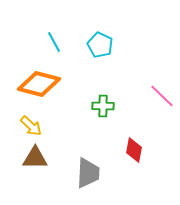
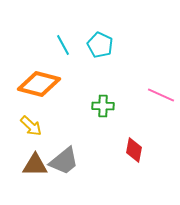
cyan line: moved 9 px right, 3 px down
pink line: moved 1 px left, 1 px up; rotated 20 degrees counterclockwise
brown triangle: moved 7 px down
gray trapezoid: moved 24 px left, 12 px up; rotated 48 degrees clockwise
